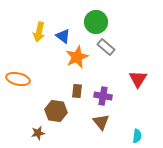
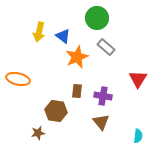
green circle: moved 1 px right, 4 px up
cyan semicircle: moved 1 px right
